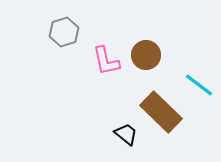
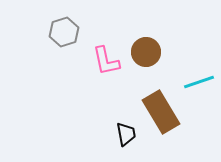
brown circle: moved 3 px up
cyan line: moved 3 px up; rotated 56 degrees counterclockwise
brown rectangle: rotated 15 degrees clockwise
black trapezoid: rotated 40 degrees clockwise
